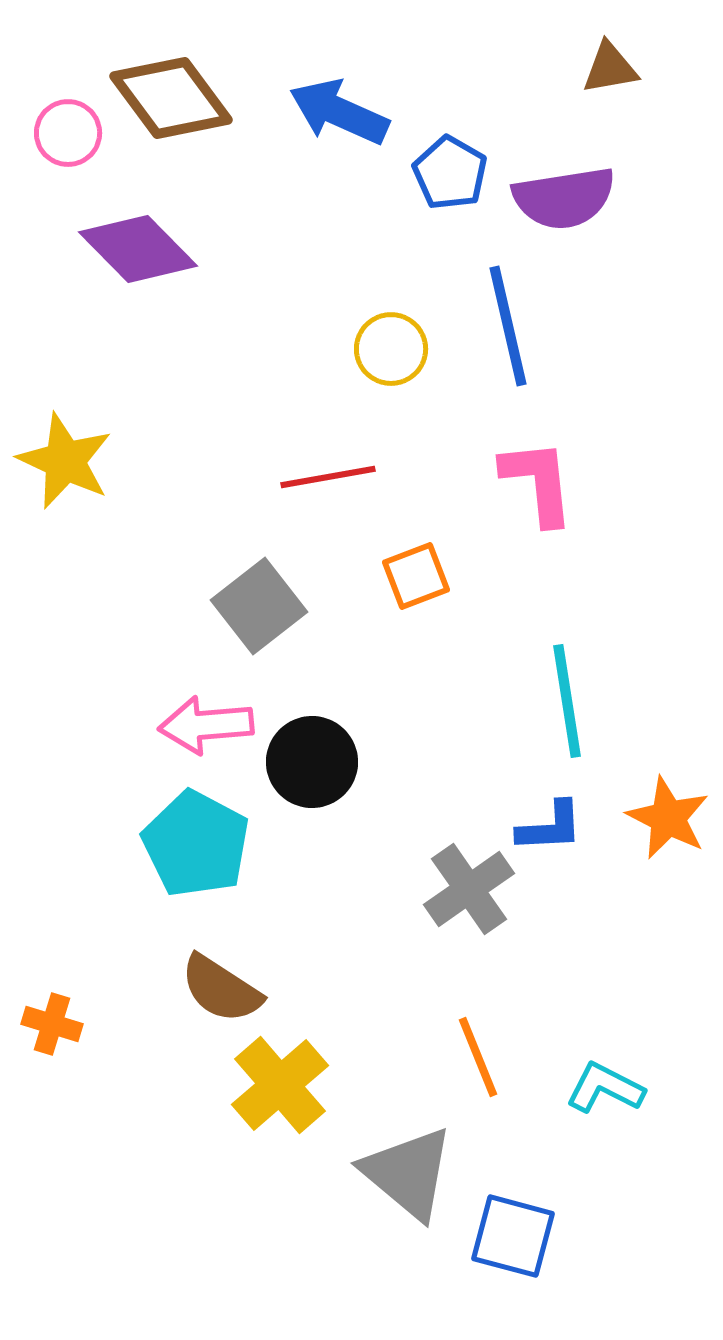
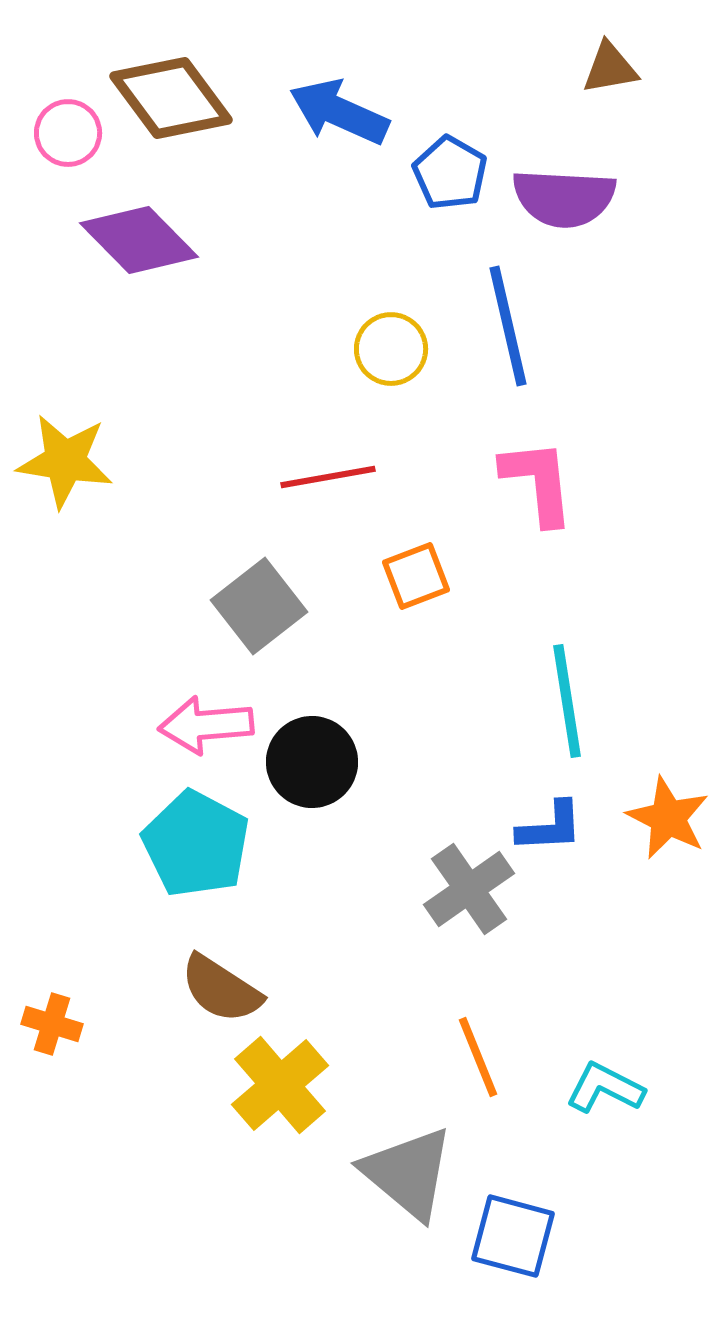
purple semicircle: rotated 12 degrees clockwise
purple diamond: moved 1 px right, 9 px up
yellow star: rotated 16 degrees counterclockwise
